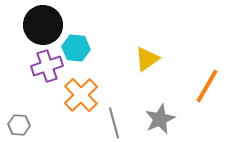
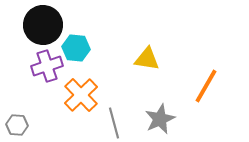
yellow triangle: rotated 44 degrees clockwise
orange line: moved 1 px left
gray hexagon: moved 2 px left
